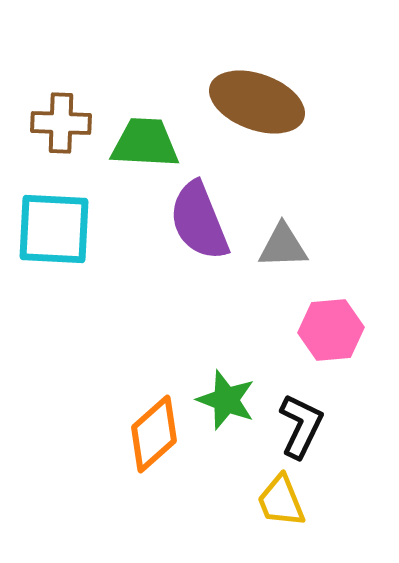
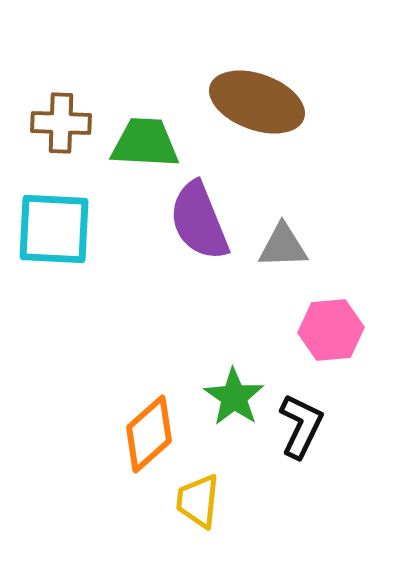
green star: moved 8 px right, 3 px up; rotated 14 degrees clockwise
orange diamond: moved 5 px left
yellow trapezoid: moved 83 px left; rotated 28 degrees clockwise
